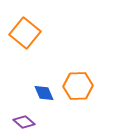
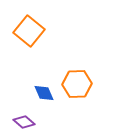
orange square: moved 4 px right, 2 px up
orange hexagon: moved 1 px left, 2 px up
